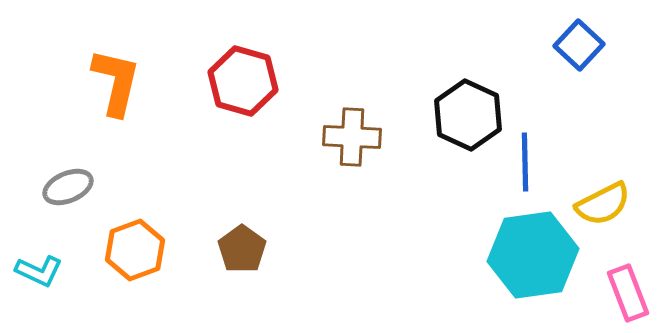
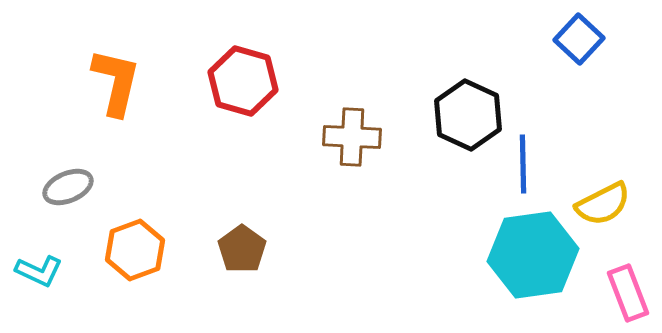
blue square: moved 6 px up
blue line: moved 2 px left, 2 px down
